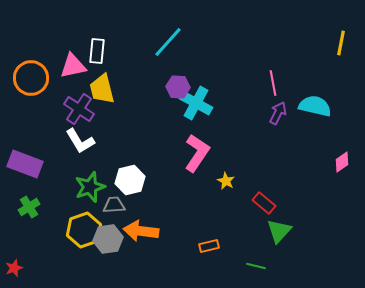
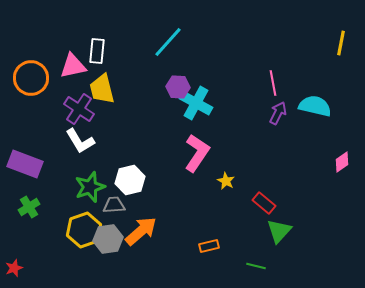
orange arrow: rotated 132 degrees clockwise
